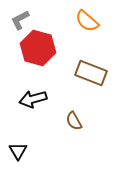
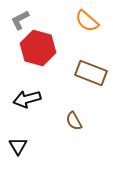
black arrow: moved 6 px left
black triangle: moved 5 px up
